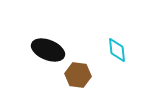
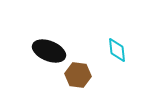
black ellipse: moved 1 px right, 1 px down
